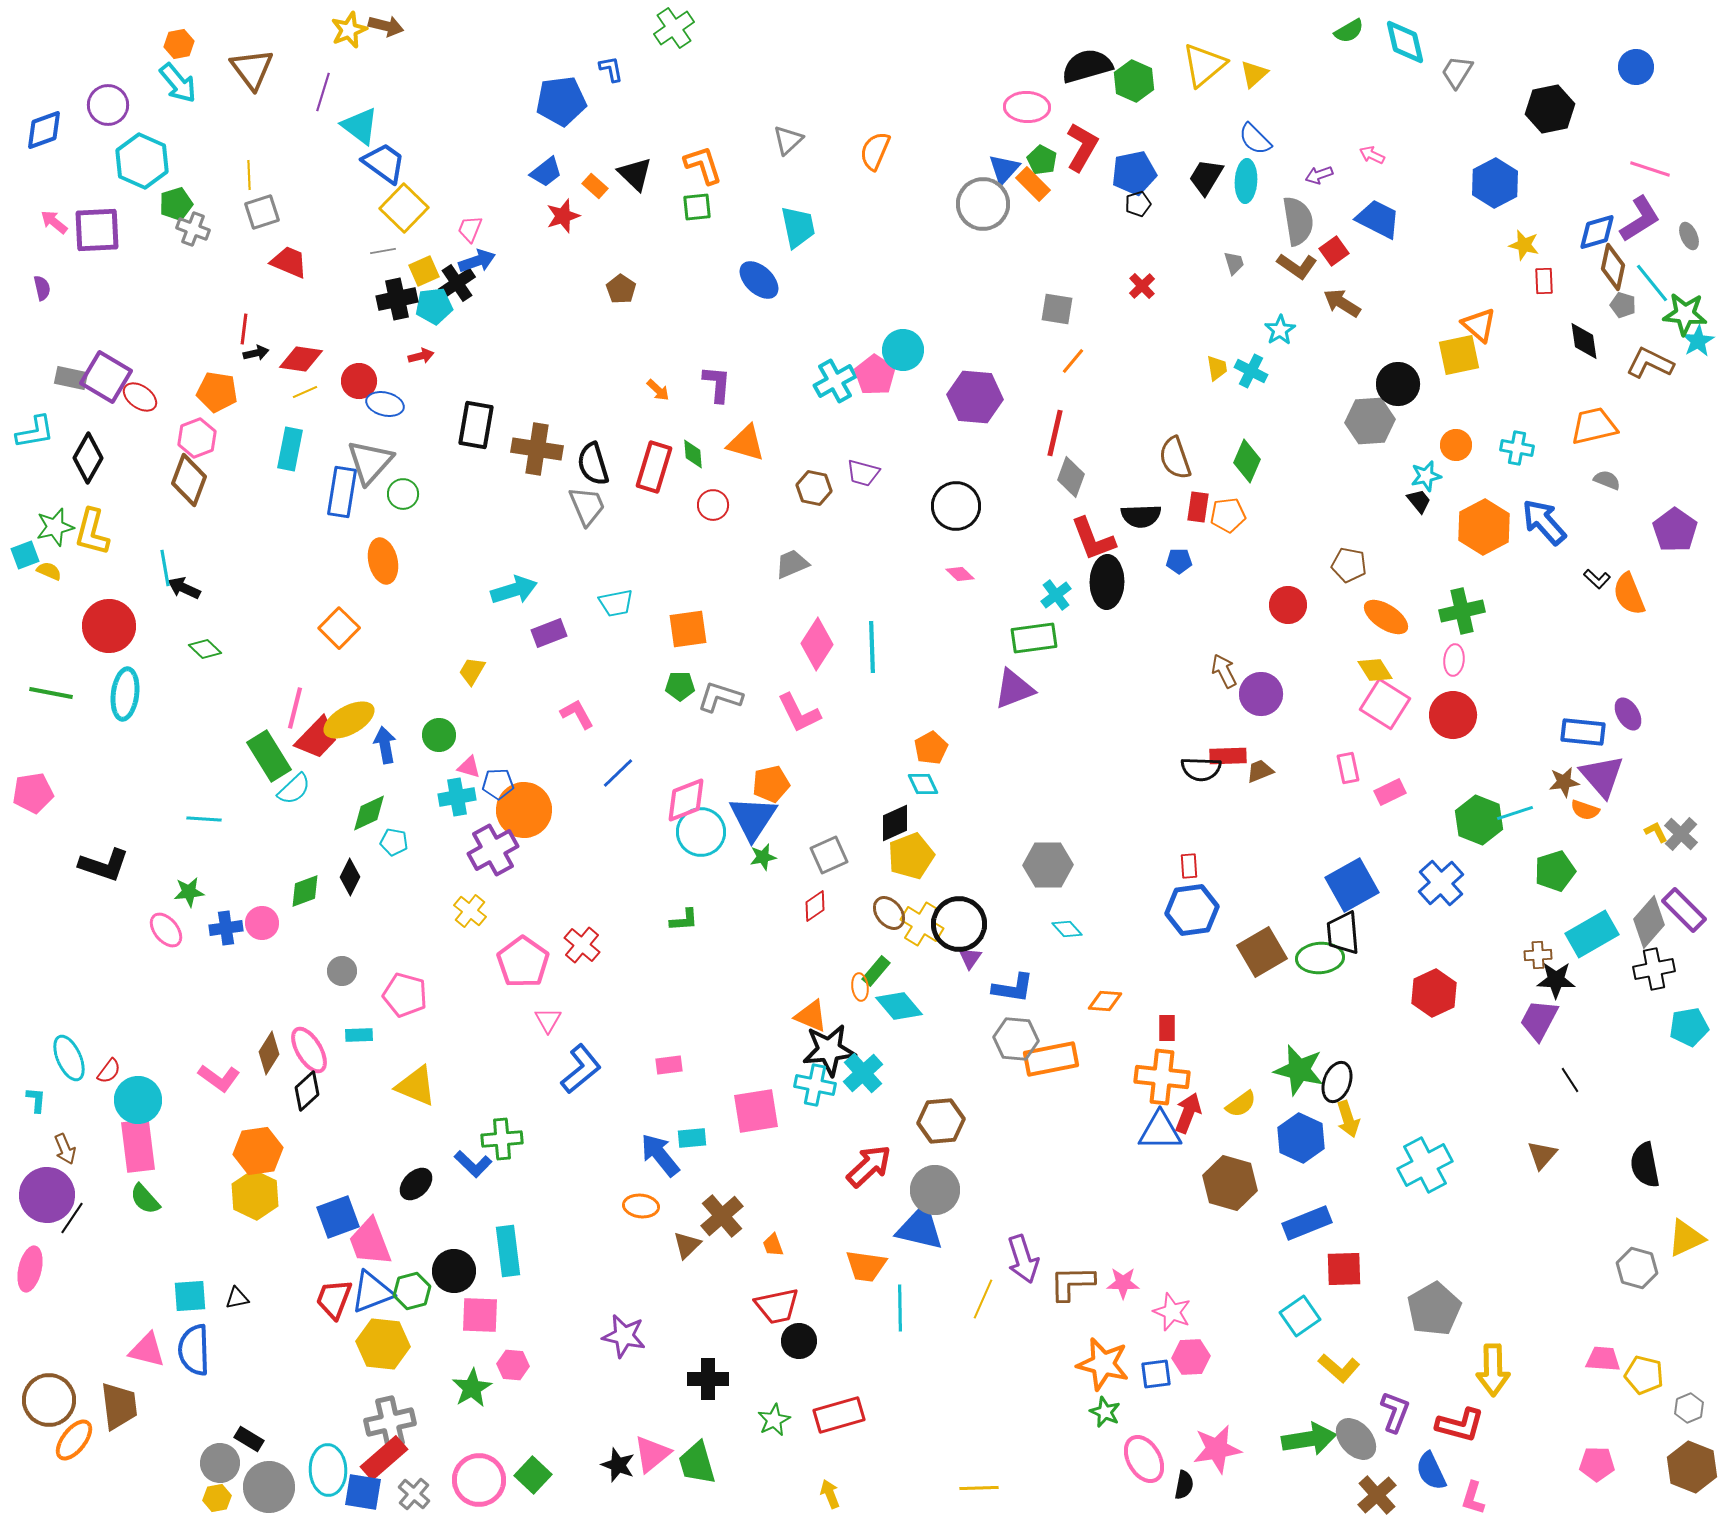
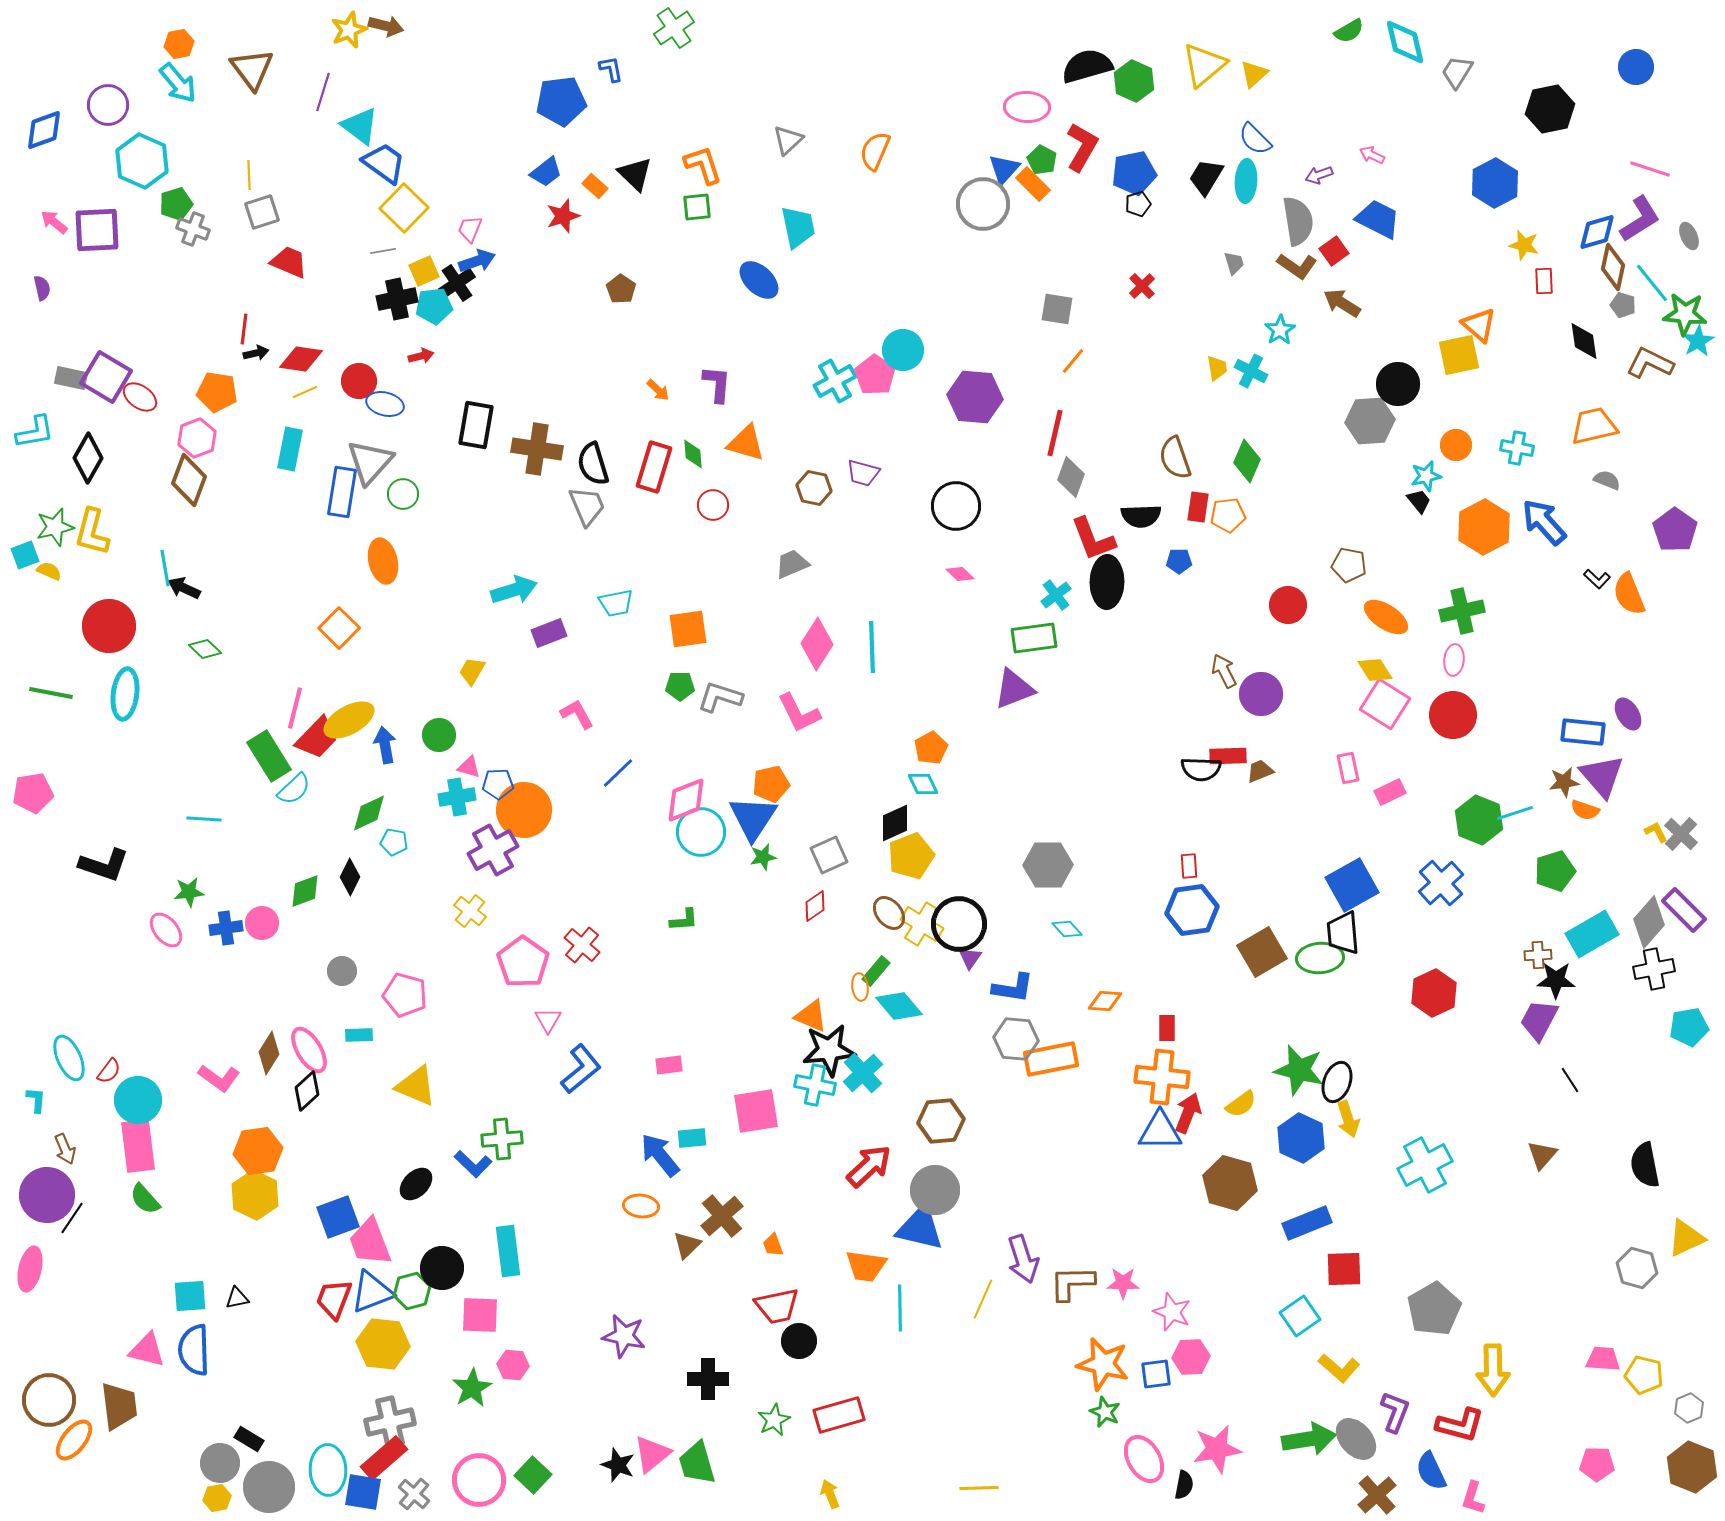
black circle at (454, 1271): moved 12 px left, 3 px up
